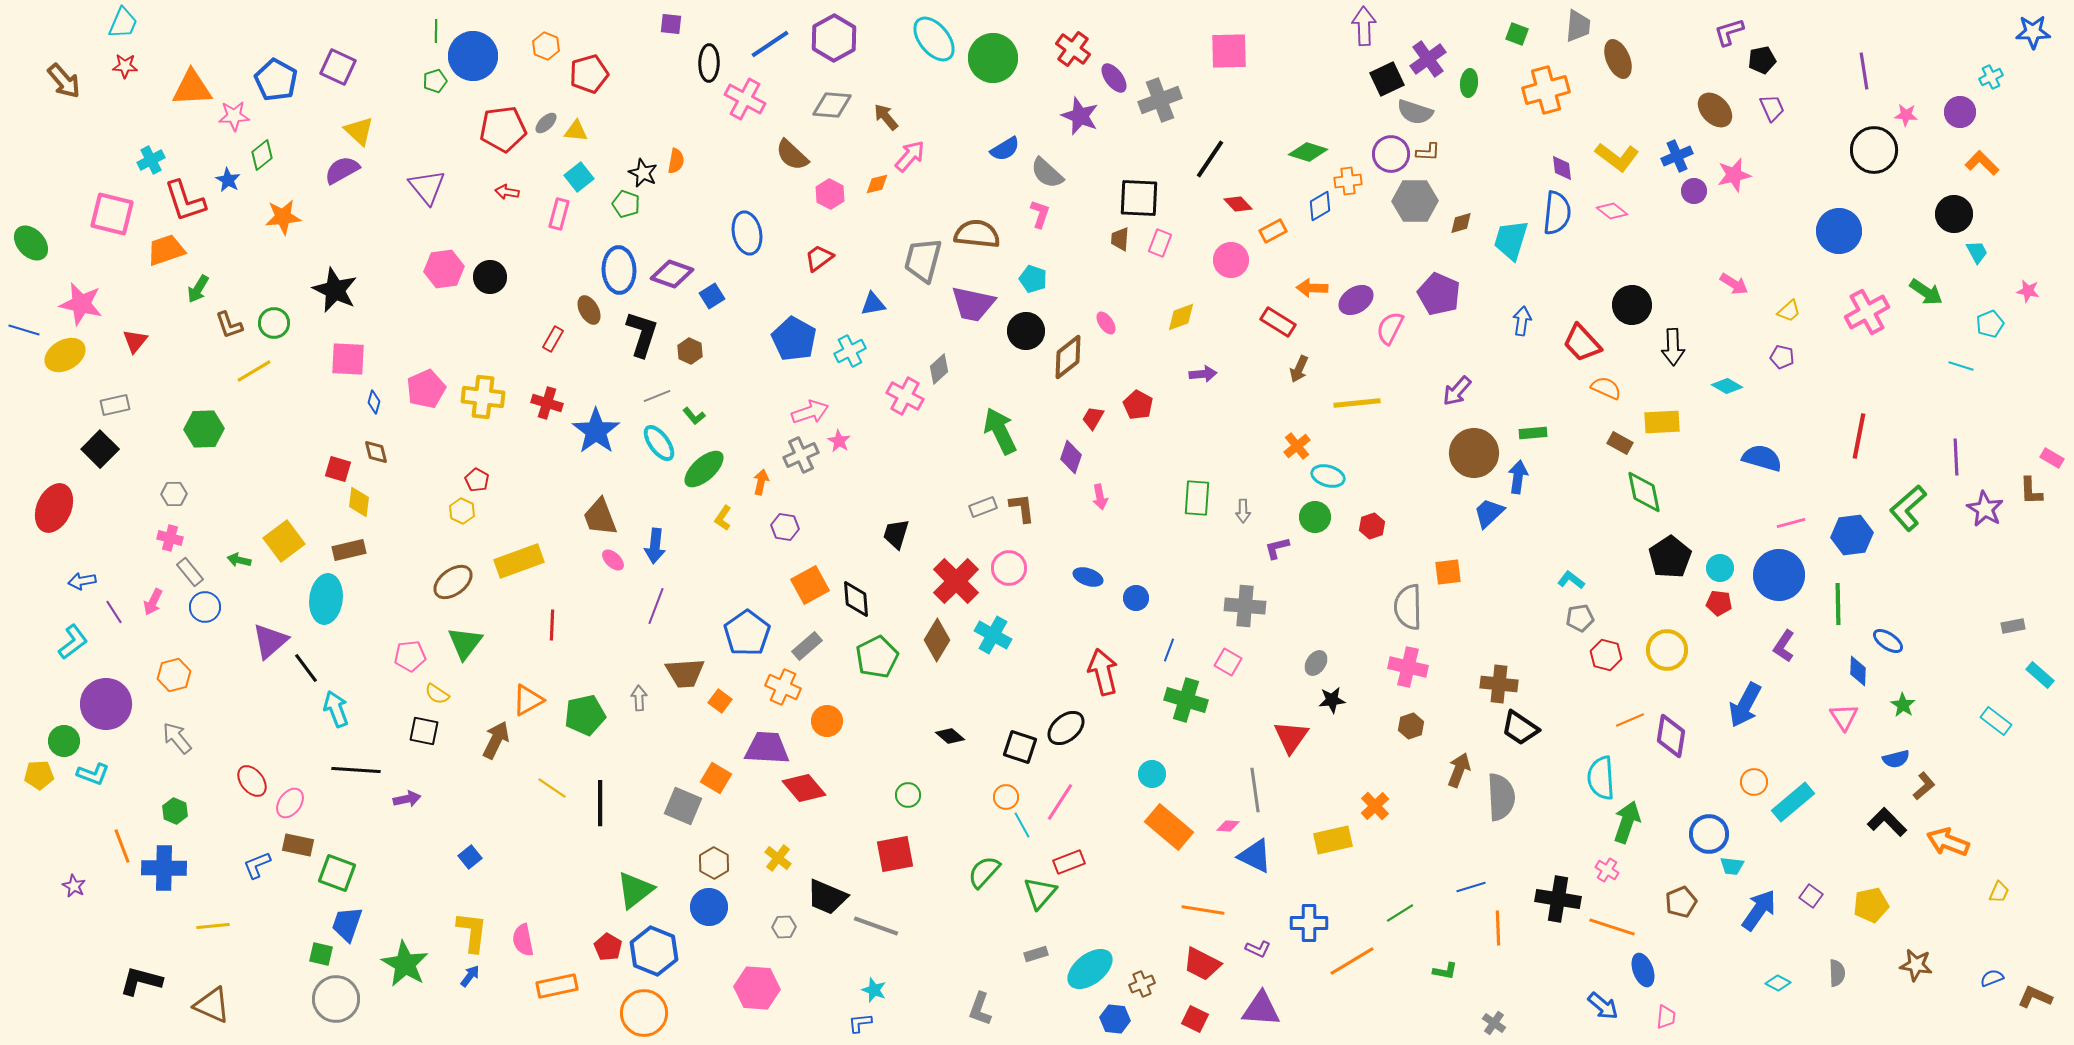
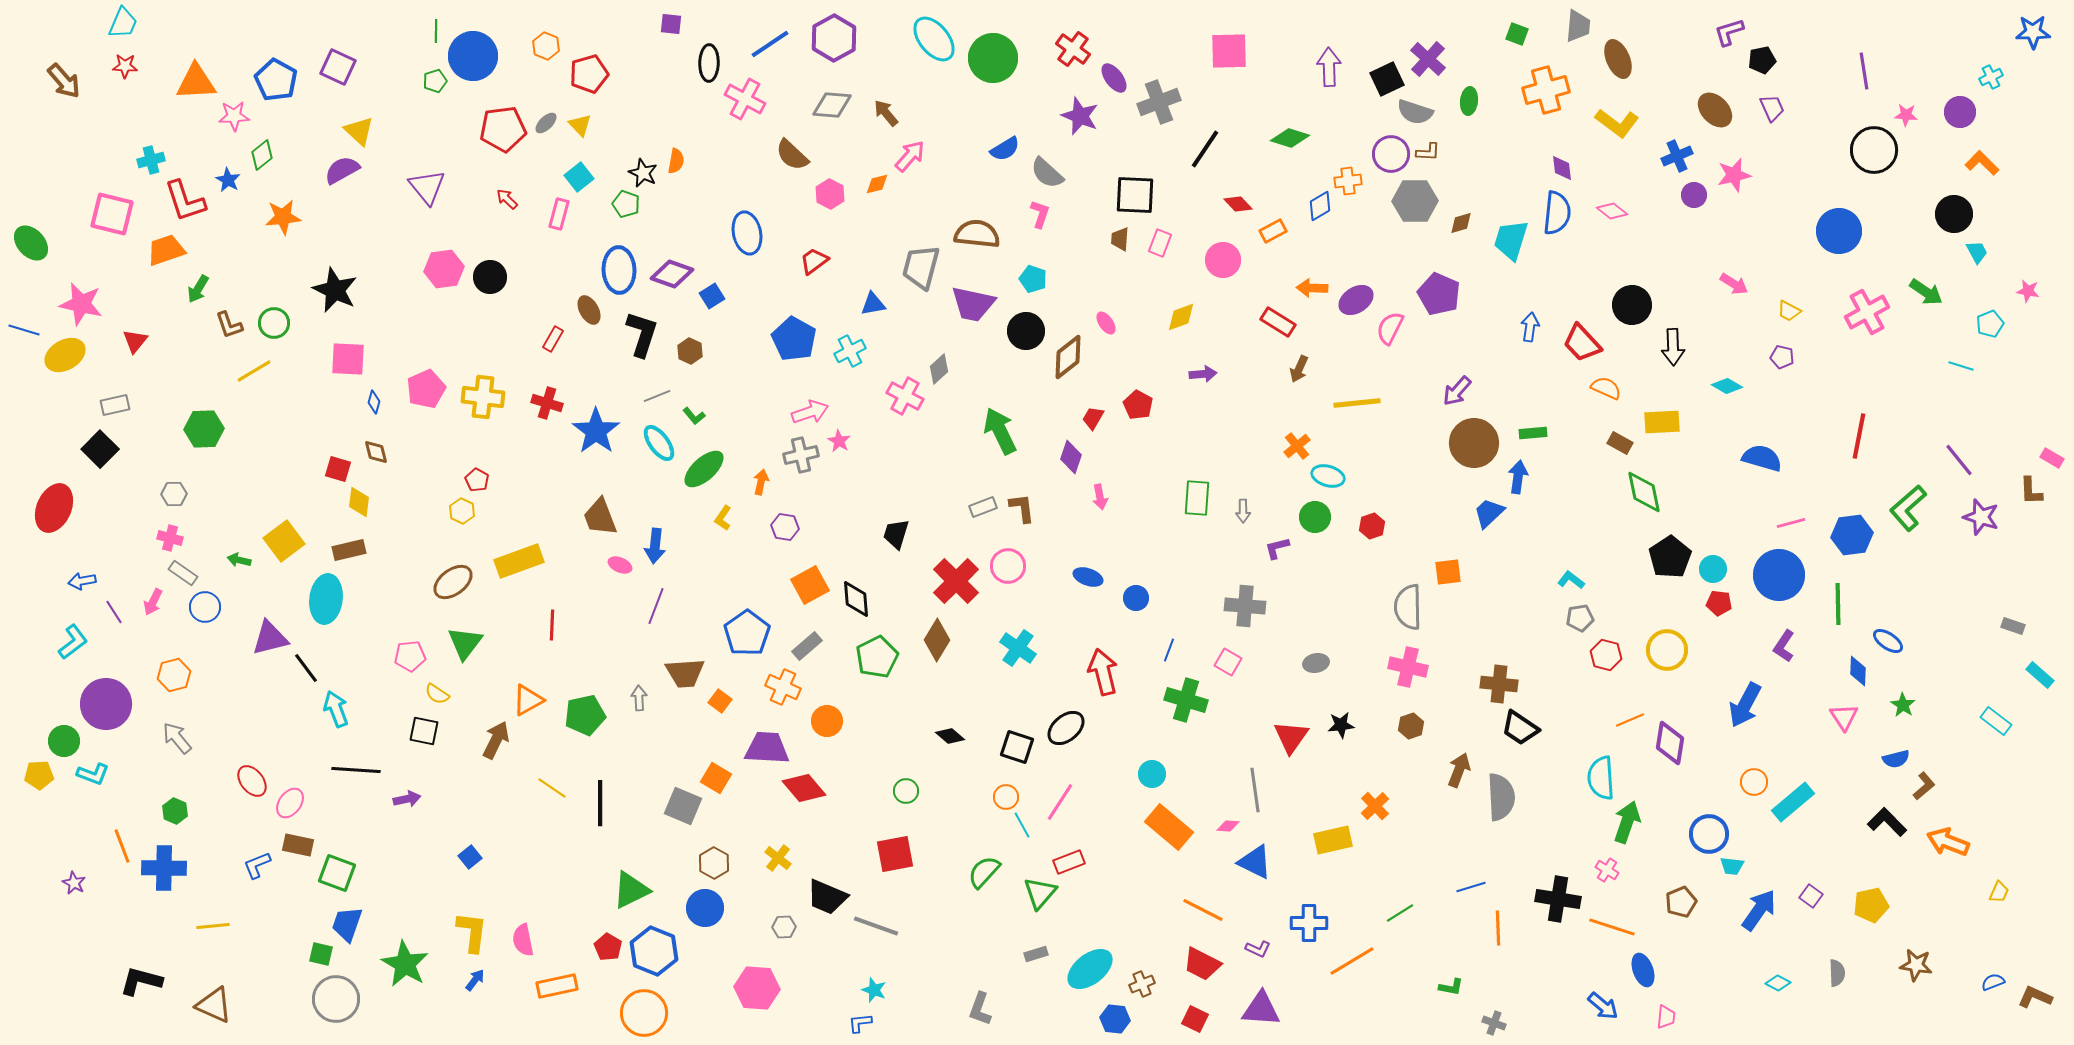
purple arrow at (1364, 26): moved 35 px left, 41 px down
purple cross at (1428, 59): rotated 12 degrees counterclockwise
green ellipse at (1469, 83): moved 18 px down
orange triangle at (192, 88): moved 4 px right, 6 px up
gray cross at (1160, 100): moved 1 px left, 2 px down
brown arrow at (886, 117): moved 4 px up
yellow triangle at (576, 131): moved 4 px right, 6 px up; rotated 40 degrees clockwise
green diamond at (1308, 152): moved 18 px left, 14 px up
yellow L-shape at (1617, 157): moved 34 px up
black line at (1210, 159): moved 5 px left, 10 px up
cyan cross at (151, 160): rotated 12 degrees clockwise
purple circle at (1694, 191): moved 4 px down
red arrow at (507, 192): moved 7 px down; rotated 35 degrees clockwise
black square at (1139, 198): moved 4 px left, 3 px up
red trapezoid at (819, 258): moved 5 px left, 3 px down
gray trapezoid at (923, 260): moved 2 px left, 7 px down
pink circle at (1231, 260): moved 8 px left
yellow trapezoid at (1789, 311): rotated 70 degrees clockwise
blue arrow at (1522, 321): moved 8 px right, 6 px down
brown circle at (1474, 453): moved 10 px up
gray cross at (801, 455): rotated 12 degrees clockwise
purple line at (1956, 457): moved 3 px right, 3 px down; rotated 36 degrees counterclockwise
purple star at (1985, 509): moved 4 px left, 8 px down; rotated 12 degrees counterclockwise
pink ellipse at (613, 560): moved 7 px right, 5 px down; rotated 20 degrees counterclockwise
pink circle at (1009, 568): moved 1 px left, 2 px up
cyan circle at (1720, 568): moved 7 px left, 1 px down
gray rectangle at (190, 572): moved 7 px left, 1 px down; rotated 16 degrees counterclockwise
gray rectangle at (2013, 626): rotated 30 degrees clockwise
cyan cross at (993, 635): moved 25 px right, 13 px down; rotated 6 degrees clockwise
purple triangle at (270, 641): moved 3 px up; rotated 27 degrees clockwise
gray ellipse at (1316, 663): rotated 45 degrees clockwise
black star at (1332, 700): moved 9 px right, 25 px down
purple diamond at (1671, 736): moved 1 px left, 7 px down
black square at (1020, 747): moved 3 px left
green circle at (908, 795): moved 2 px left, 4 px up
blue triangle at (1255, 856): moved 6 px down
purple star at (74, 886): moved 3 px up
green triangle at (635, 890): moved 4 px left; rotated 12 degrees clockwise
blue circle at (709, 907): moved 4 px left, 1 px down
orange line at (1203, 910): rotated 18 degrees clockwise
green L-shape at (1445, 971): moved 6 px right, 16 px down
blue arrow at (470, 976): moved 5 px right, 4 px down
blue semicircle at (1992, 978): moved 1 px right, 4 px down
brown triangle at (212, 1005): moved 2 px right
gray cross at (1494, 1023): rotated 15 degrees counterclockwise
